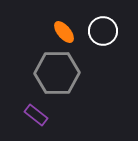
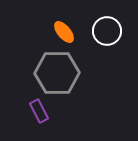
white circle: moved 4 px right
purple rectangle: moved 3 px right, 4 px up; rotated 25 degrees clockwise
